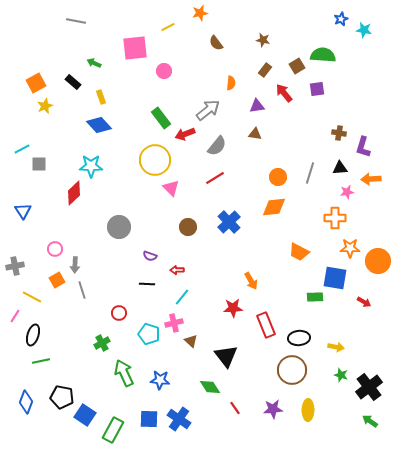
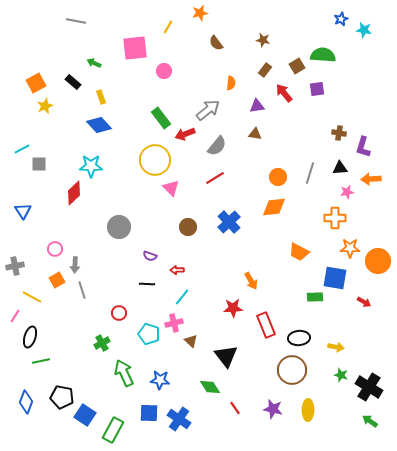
yellow line at (168, 27): rotated 32 degrees counterclockwise
black ellipse at (33, 335): moved 3 px left, 2 px down
black cross at (369, 387): rotated 20 degrees counterclockwise
purple star at (273, 409): rotated 18 degrees clockwise
blue square at (149, 419): moved 6 px up
